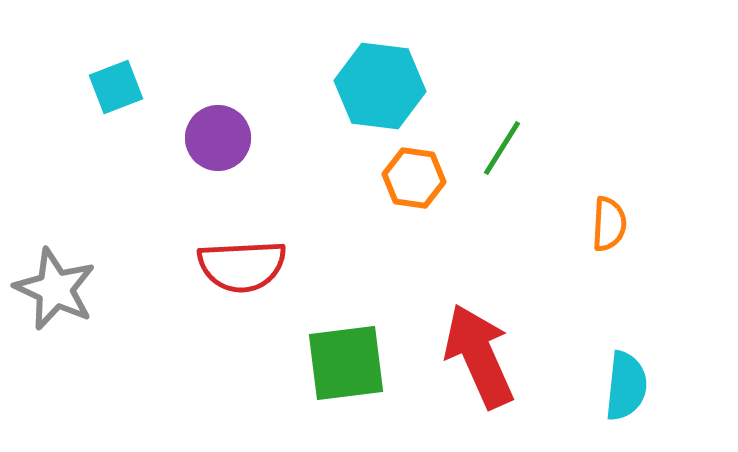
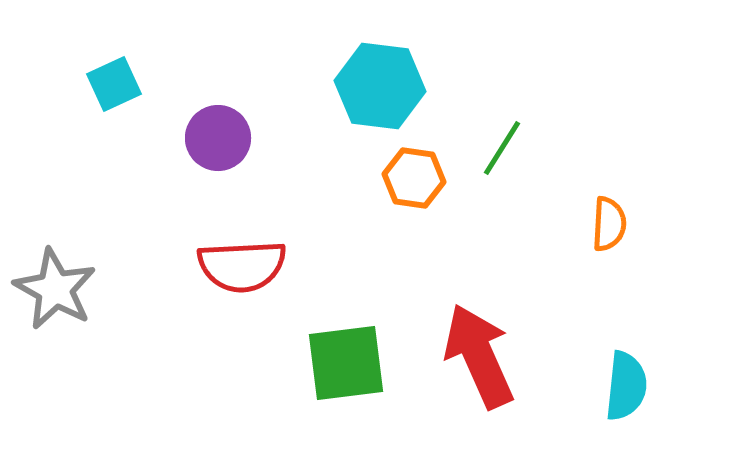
cyan square: moved 2 px left, 3 px up; rotated 4 degrees counterclockwise
gray star: rotated 4 degrees clockwise
